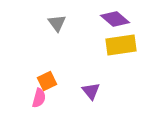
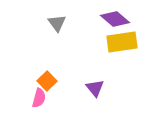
yellow rectangle: moved 1 px right, 3 px up
orange square: rotated 18 degrees counterclockwise
purple triangle: moved 4 px right, 3 px up
